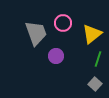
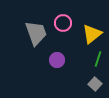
purple circle: moved 1 px right, 4 px down
